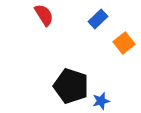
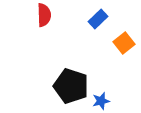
red semicircle: rotated 30 degrees clockwise
